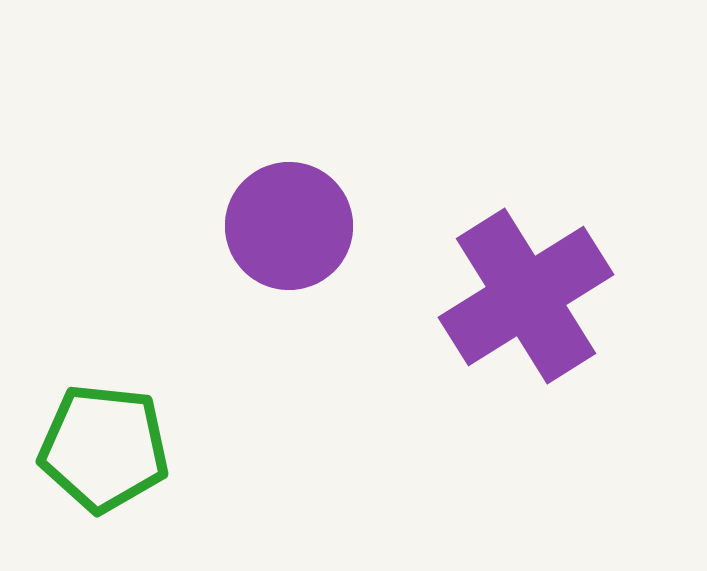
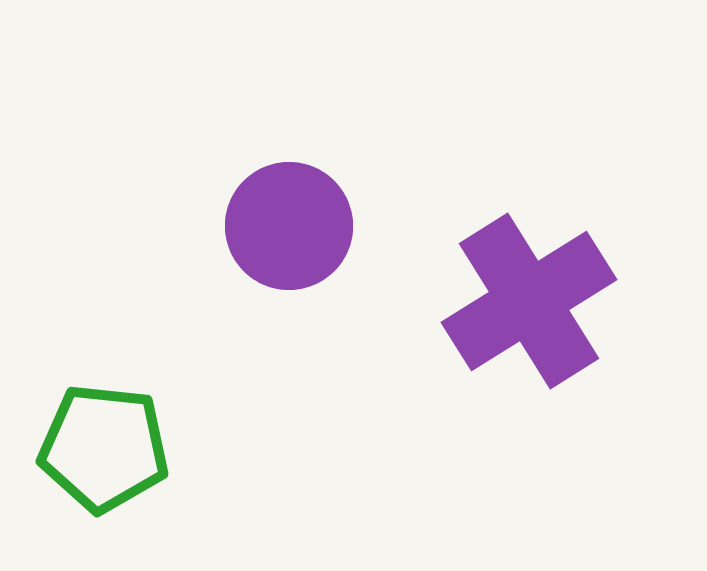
purple cross: moved 3 px right, 5 px down
